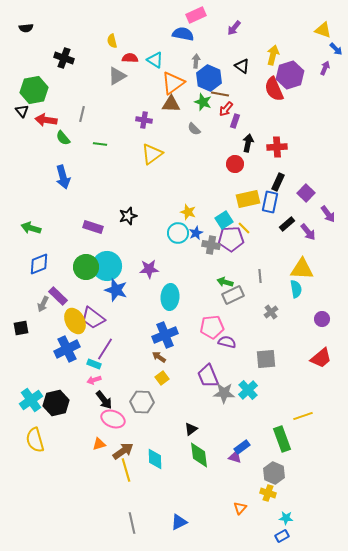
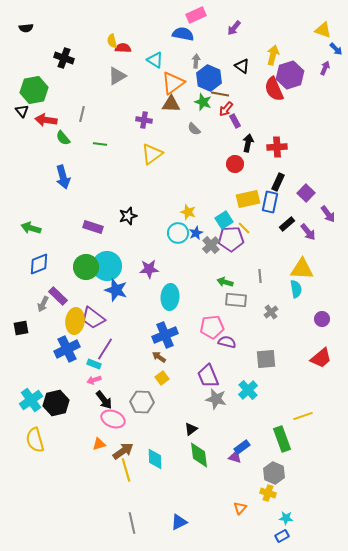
red semicircle at (130, 58): moved 7 px left, 10 px up
purple rectangle at (235, 121): rotated 48 degrees counterclockwise
gray cross at (211, 245): rotated 36 degrees clockwise
gray rectangle at (233, 295): moved 3 px right, 5 px down; rotated 30 degrees clockwise
yellow ellipse at (75, 321): rotated 35 degrees clockwise
gray star at (224, 393): moved 8 px left, 6 px down; rotated 10 degrees clockwise
